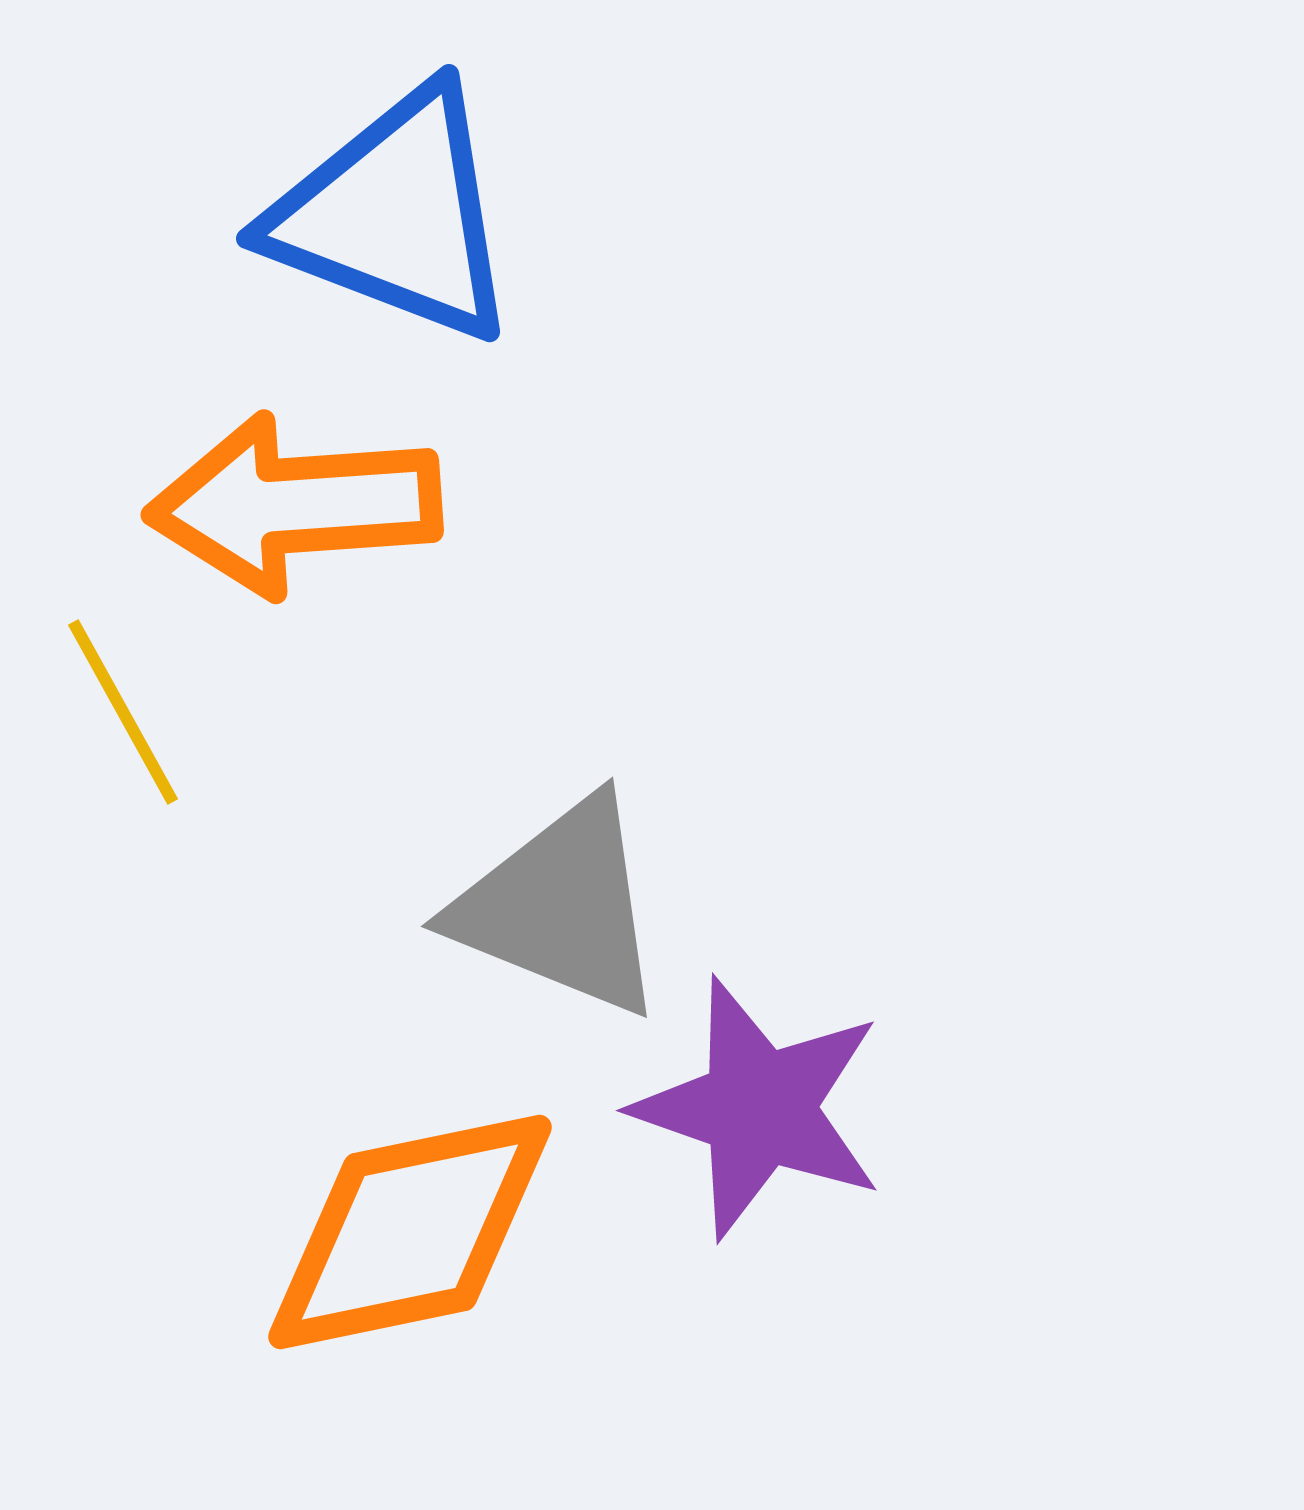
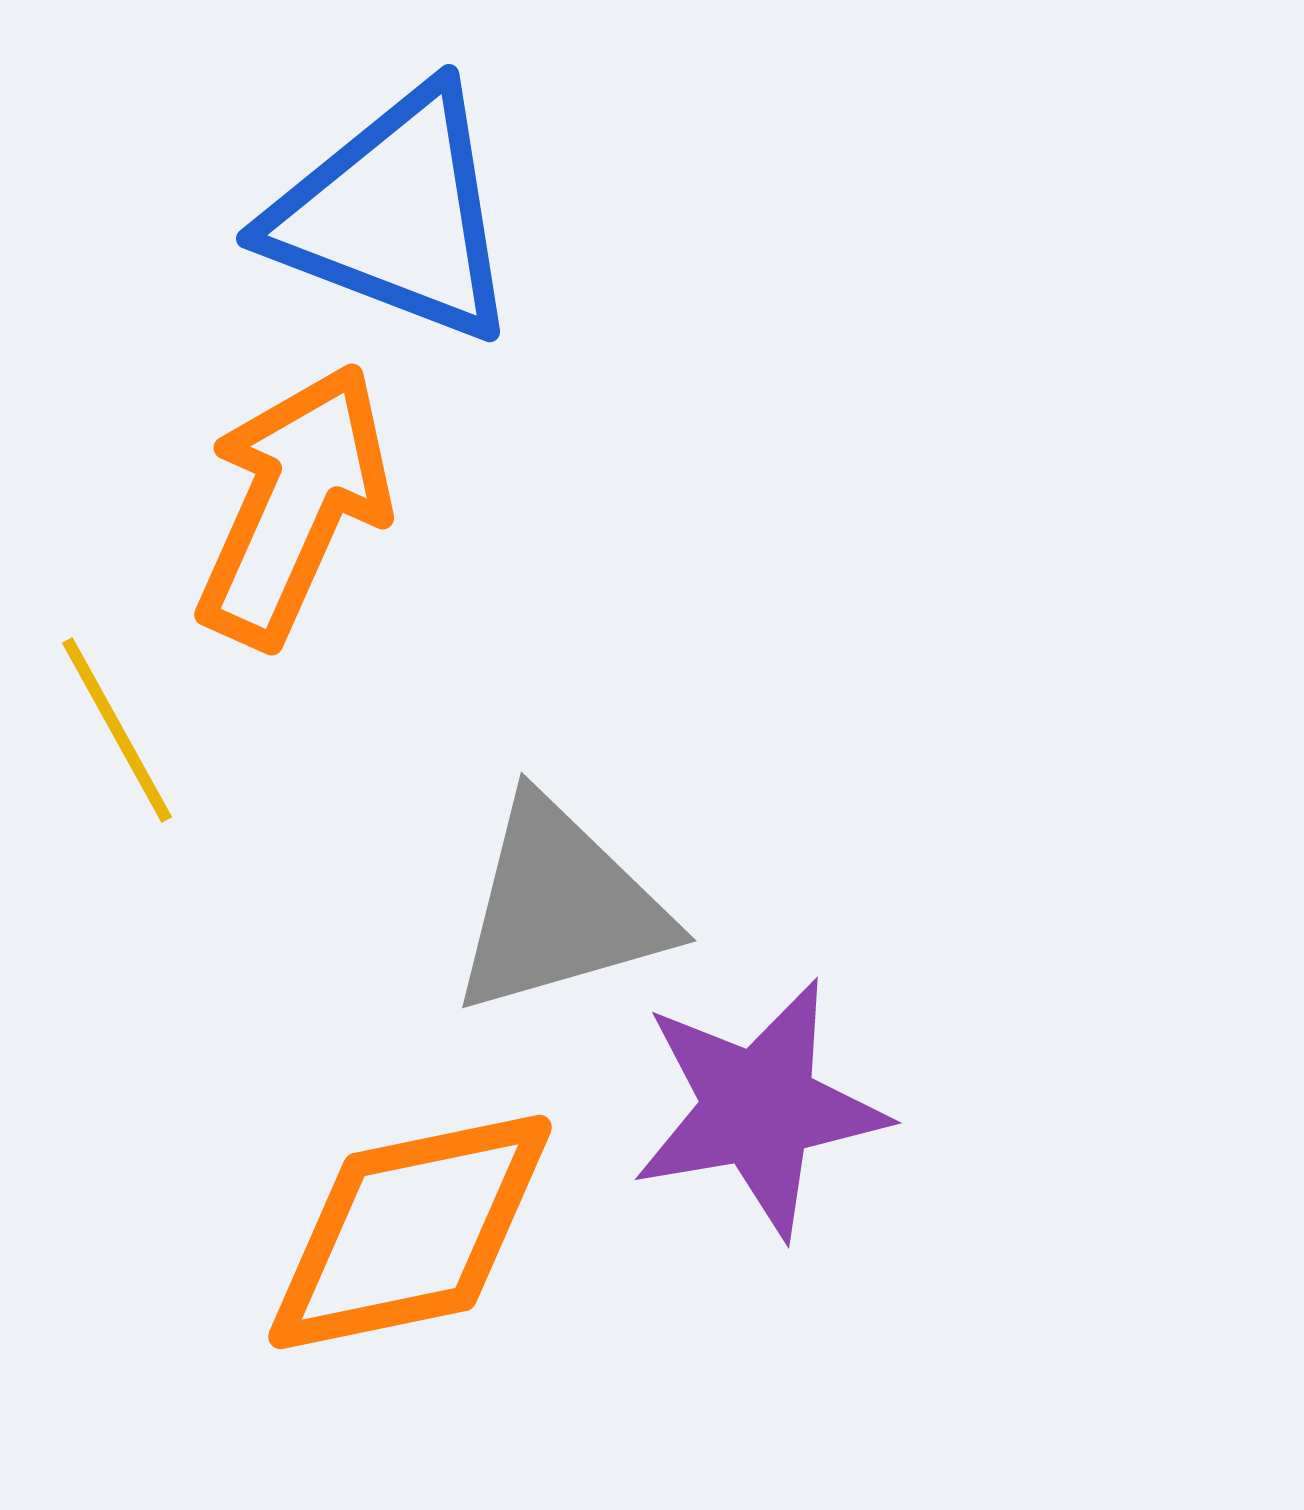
orange arrow: rotated 118 degrees clockwise
yellow line: moved 6 px left, 18 px down
gray triangle: rotated 38 degrees counterclockwise
purple star: rotated 29 degrees counterclockwise
